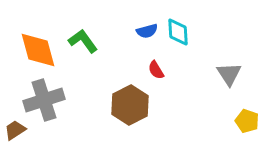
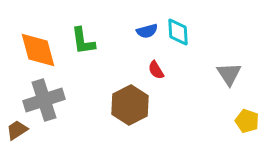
green L-shape: rotated 152 degrees counterclockwise
brown trapezoid: moved 2 px right
